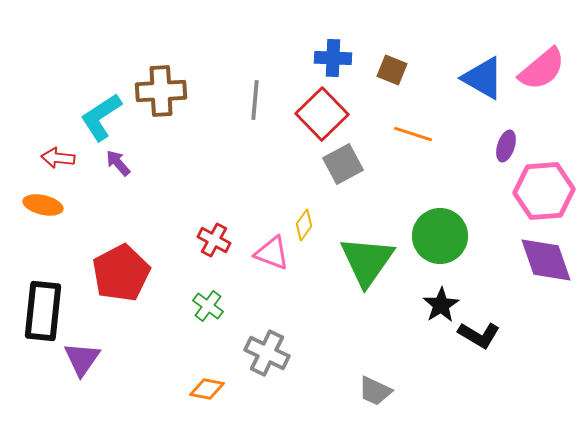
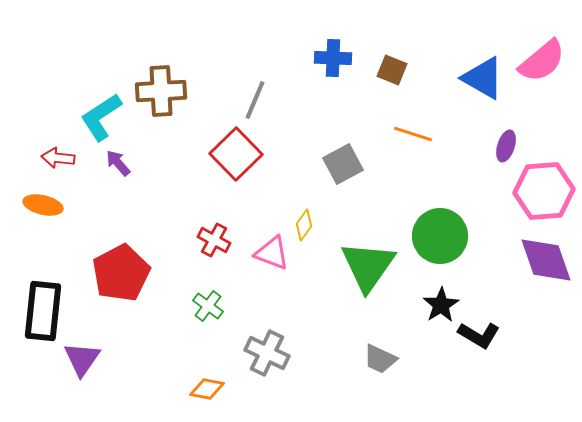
pink semicircle: moved 8 px up
gray line: rotated 18 degrees clockwise
red square: moved 86 px left, 40 px down
green triangle: moved 1 px right, 5 px down
gray trapezoid: moved 5 px right, 32 px up
